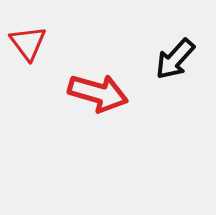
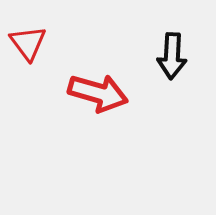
black arrow: moved 3 px left, 3 px up; rotated 39 degrees counterclockwise
